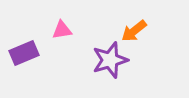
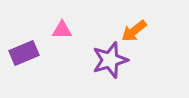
pink triangle: rotated 10 degrees clockwise
